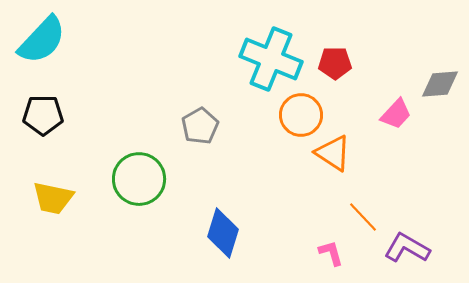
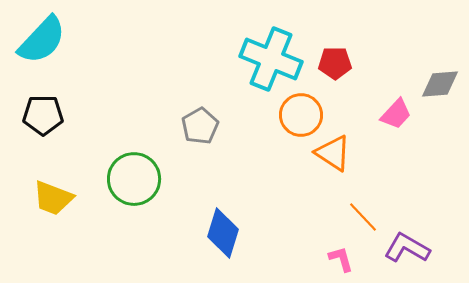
green circle: moved 5 px left
yellow trapezoid: rotated 9 degrees clockwise
pink L-shape: moved 10 px right, 6 px down
